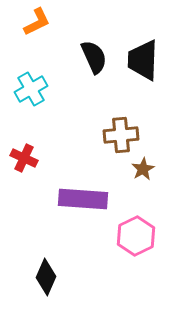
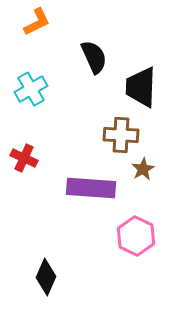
black trapezoid: moved 2 px left, 27 px down
brown cross: rotated 8 degrees clockwise
purple rectangle: moved 8 px right, 11 px up
pink hexagon: rotated 9 degrees counterclockwise
